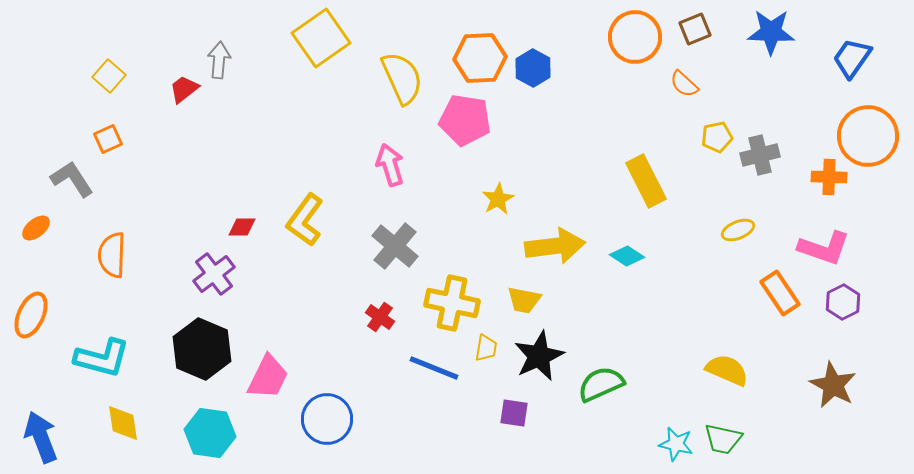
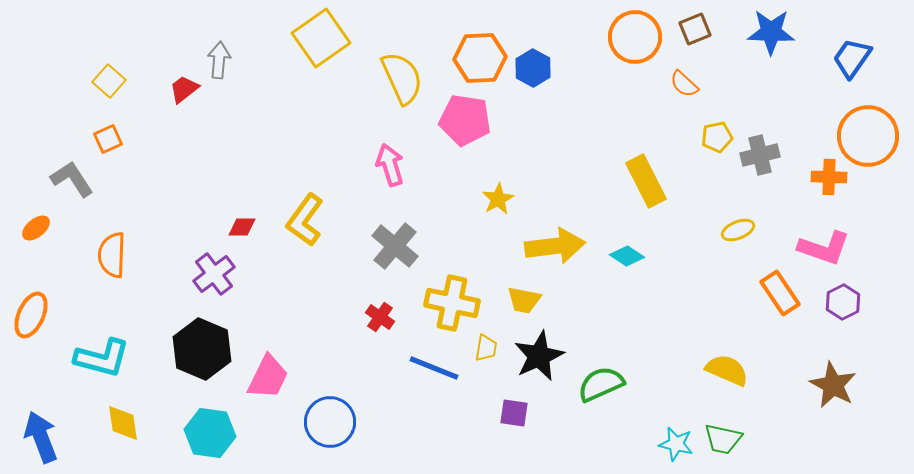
yellow square at (109, 76): moved 5 px down
blue circle at (327, 419): moved 3 px right, 3 px down
